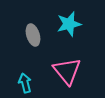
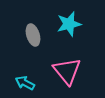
cyan arrow: rotated 48 degrees counterclockwise
